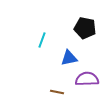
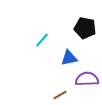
cyan line: rotated 21 degrees clockwise
brown line: moved 3 px right, 3 px down; rotated 40 degrees counterclockwise
